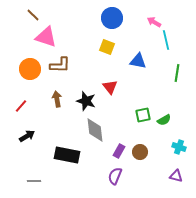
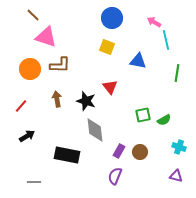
gray line: moved 1 px down
